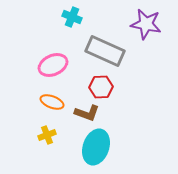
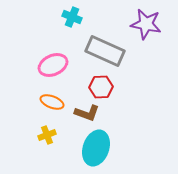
cyan ellipse: moved 1 px down
